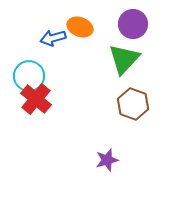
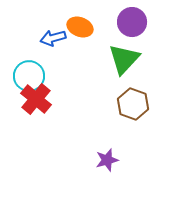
purple circle: moved 1 px left, 2 px up
